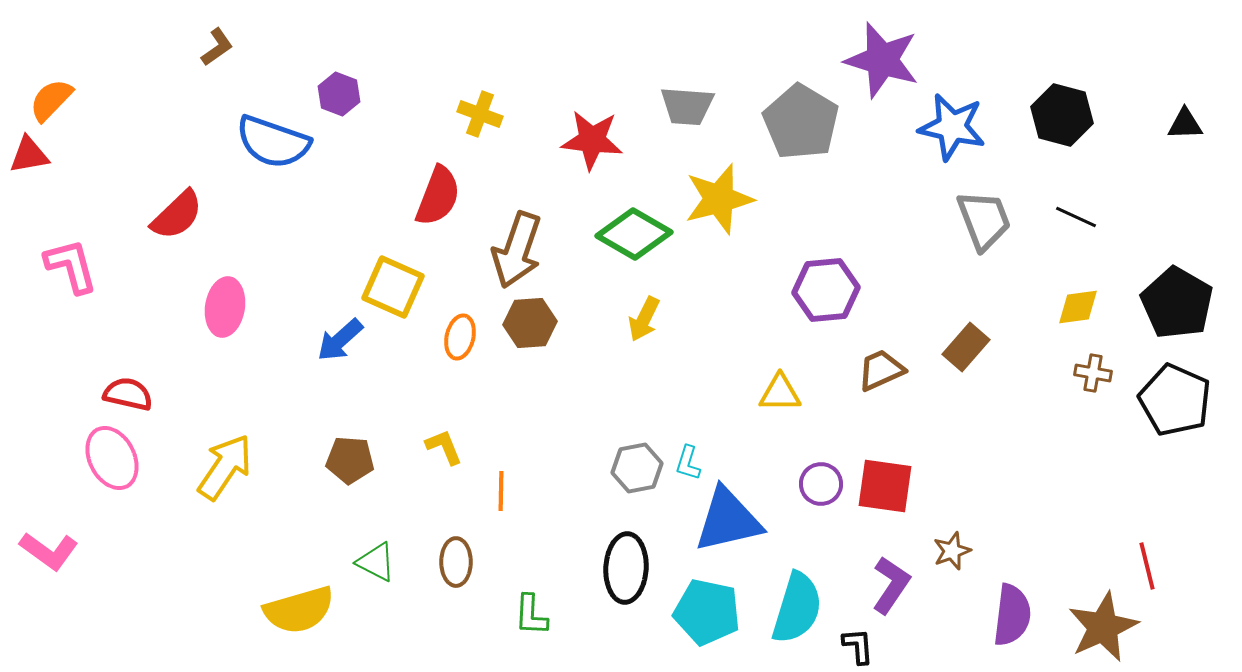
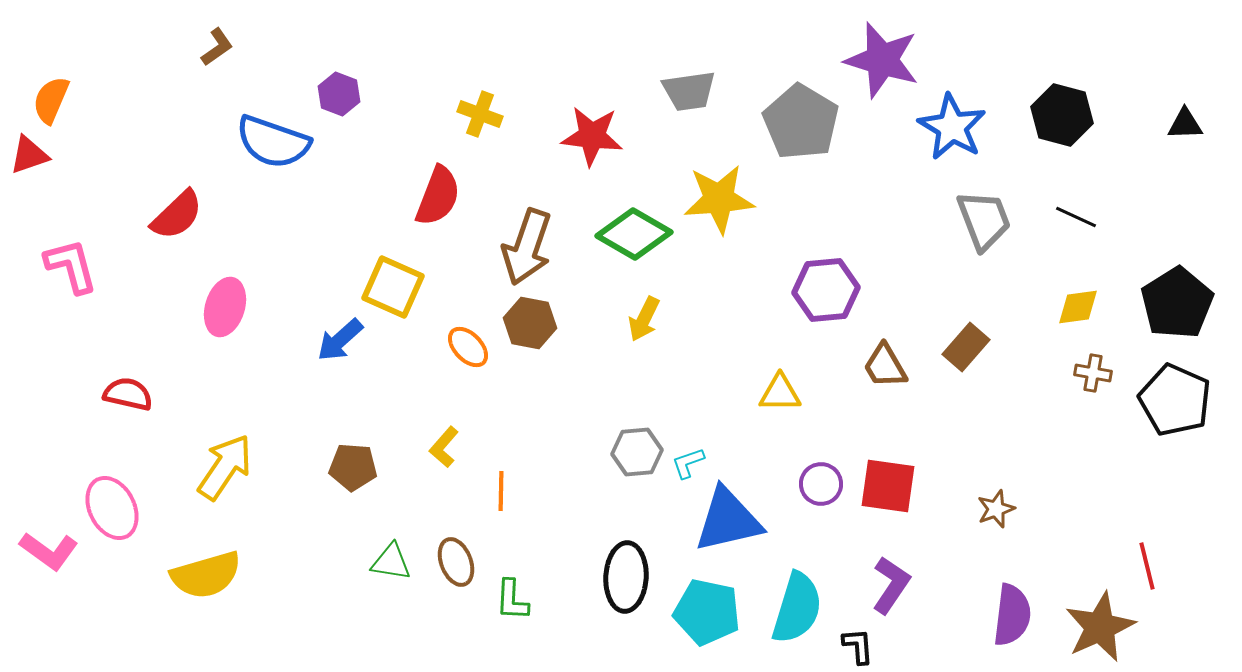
orange semicircle at (51, 100): rotated 21 degrees counterclockwise
gray trapezoid at (687, 106): moved 2 px right, 15 px up; rotated 12 degrees counterclockwise
blue star at (952, 127): rotated 18 degrees clockwise
red star at (592, 140): moved 4 px up
red triangle at (29, 155): rotated 9 degrees counterclockwise
yellow star at (719, 199): rotated 10 degrees clockwise
brown arrow at (517, 250): moved 10 px right, 3 px up
black pentagon at (1177, 303): rotated 10 degrees clockwise
pink ellipse at (225, 307): rotated 8 degrees clockwise
brown hexagon at (530, 323): rotated 15 degrees clockwise
orange ellipse at (460, 337): moved 8 px right, 10 px down; rotated 57 degrees counterclockwise
brown trapezoid at (881, 370): moved 4 px right, 4 px up; rotated 96 degrees counterclockwise
yellow L-shape at (444, 447): rotated 117 degrees counterclockwise
pink ellipse at (112, 458): moved 50 px down
brown pentagon at (350, 460): moved 3 px right, 7 px down
cyan L-shape at (688, 463): rotated 54 degrees clockwise
gray hexagon at (637, 468): moved 16 px up; rotated 6 degrees clockwise
red square at (885, 486): moved 3 px right
brown star at (952, 551): moved 44 px right, 42 px up
green triangle at (376, 562): moved 15 px right; rotated 18 degrees counterclockwise
brown ellipse at (456, 562): rotated 21 degrees counterclockwise
black ellipse at (626, 568): moved 9 px down
yellow semicircle at (299, 610): moved 93 px left, 35 px up
green L-shape at (531, 615): moved 19 px left, 15 px up
brown star at (1103, 627): moved 3 px left
